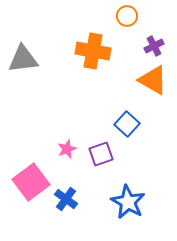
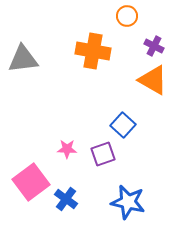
purple cross: rotated 36 degrees counterclockwise
blue square: moved 4 px left, 1 px down
pink star: rotated 24 degrees clockwise
purple square: moved 2 px right
blue star: rotated 16 degrees counterclockwise
